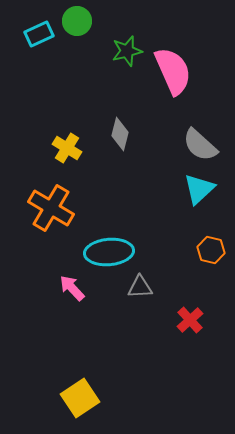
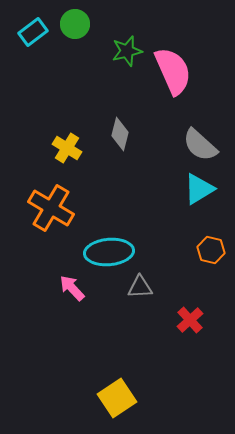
green circle: moved 2 px left, 3 px down
cyan rectangle: moved 6 px left, 2 px up; rotated 12 degrees counterclockwise
cyan triangle: rotated 12 degrees clockwise
yellow square: moved 37 px right
